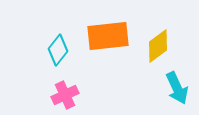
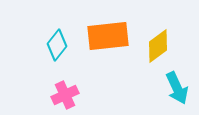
cyan diamond: moved 1 px left, 5 px up
